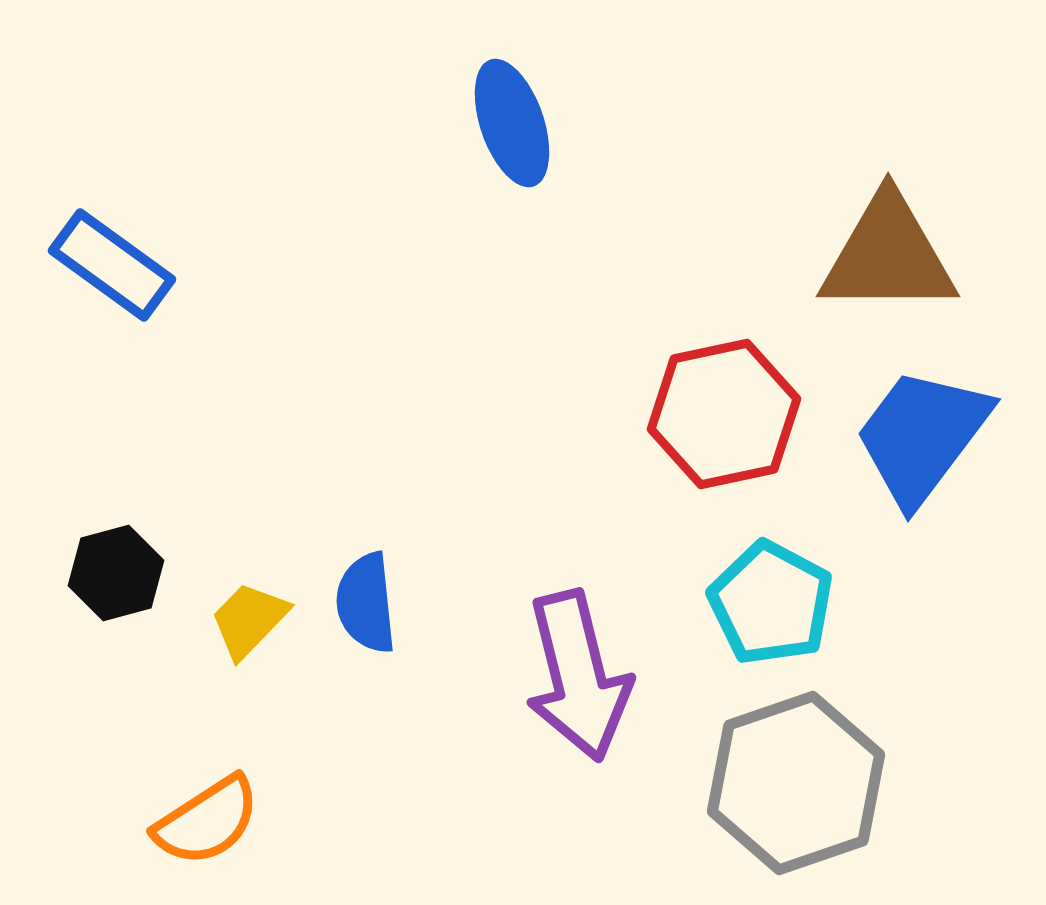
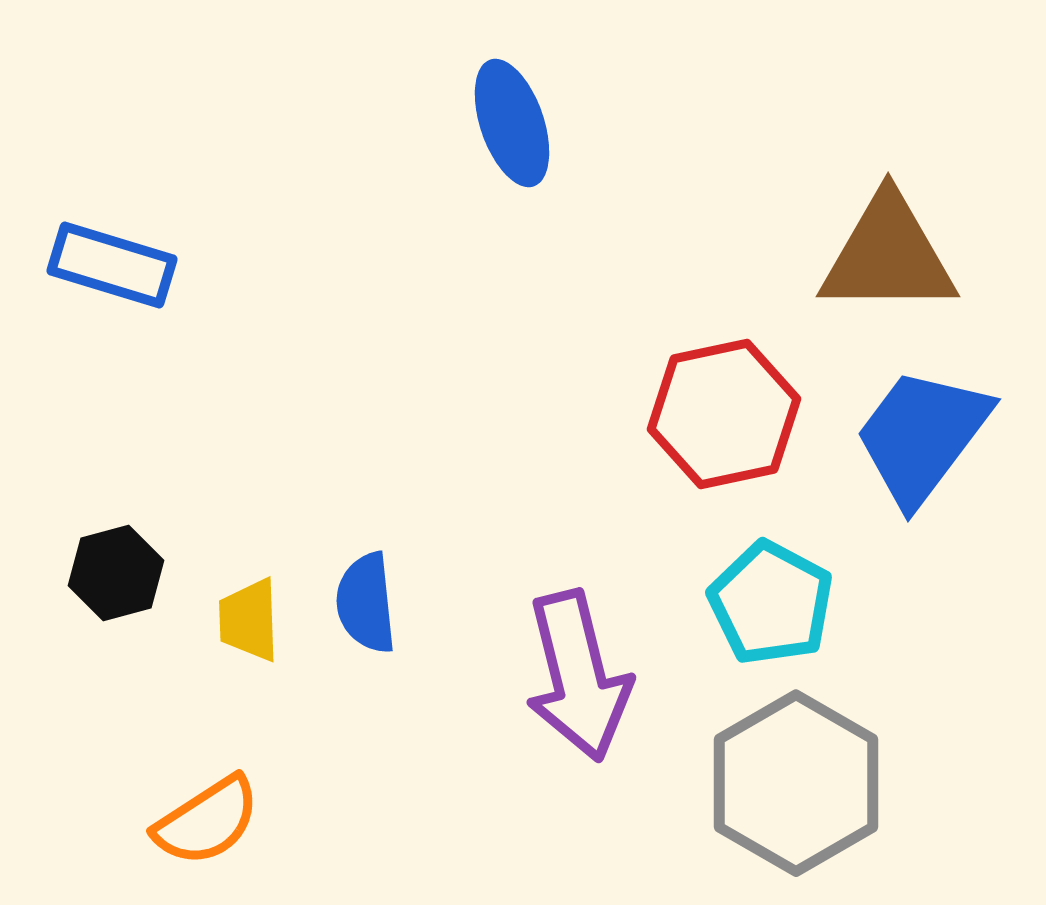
blue rectangle: rotated 19 degrees counterclockwise
yellow trapezoid: rotated 46 degrees counterclockwise
gray hexagon: rotated 11 degrees counterclockwise
